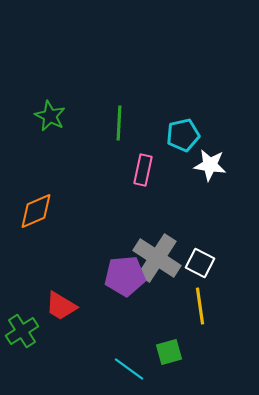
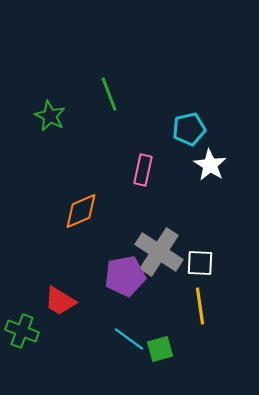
green line: moved 10 px left, 29 px up; rotated 24 degrees counterclockwise
cyan pentagon: moved 6 px right, 6 px up
white star: rotated 24 degrees clockwise
orange diamond: moved 45 px right
gray cross: moved 2 px right, 6 px up
white square: rotated 24 degrees counterclockwise
purple pentagon: rotated 6 degrees counterclockwise
red trapezoid: moved 1 px left, 5 px up
green cross: rotated 36 degrees counterclockwise
green square: moved 9 px left, 3 px up
cyan line: moved 30 px up
